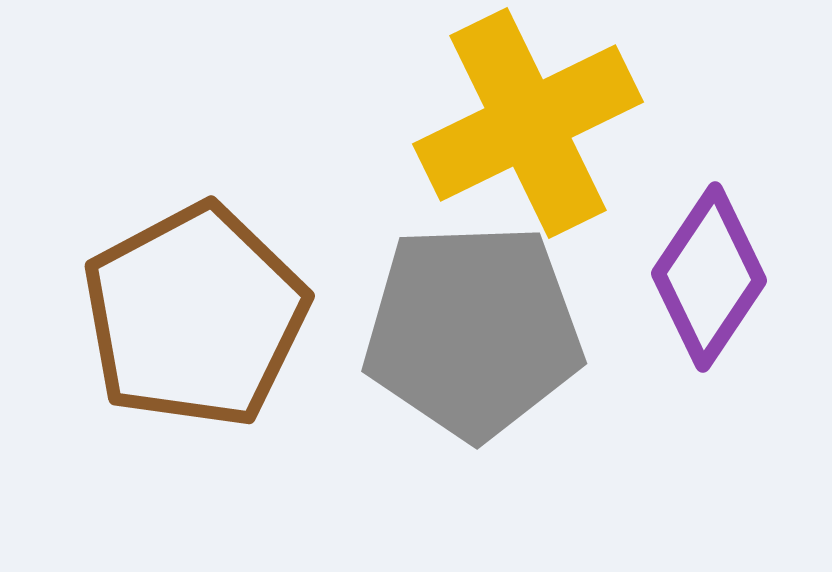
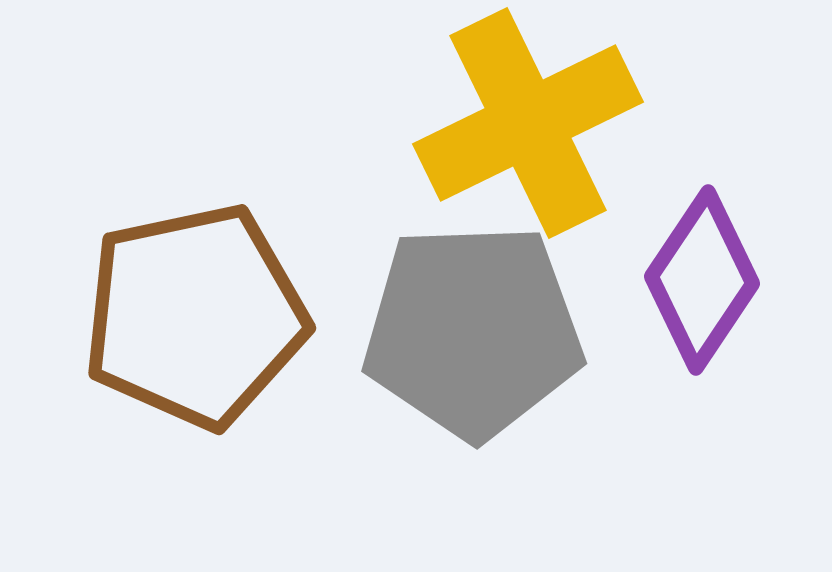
purple diamond: moved 7 px left, 3 px down
brown pentagon: rotated 16 degrees clockwise
